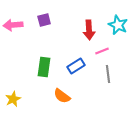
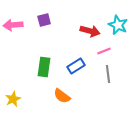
red arrow: moved 1 px right, 1 px down; rotated 72 degrees counterclockwise
pink line: moved 2 px right
